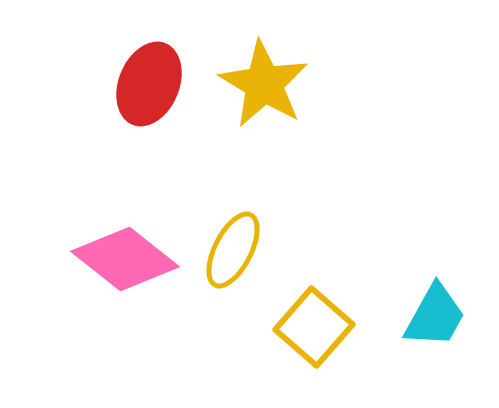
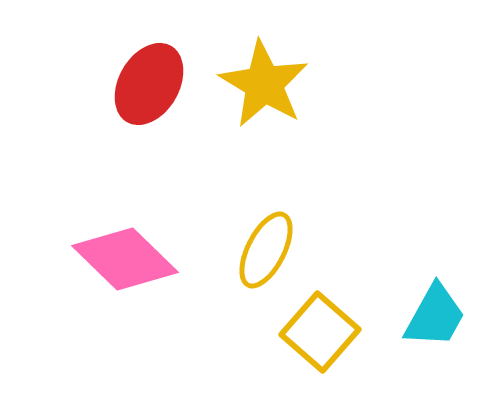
red ellipse: rotated 8 degrees clockwise
yellow ellipse: moved 33 px right
pink diamond: rotated 6 degrees clockwise
yellow square: moved 6 px right, 5 px down
